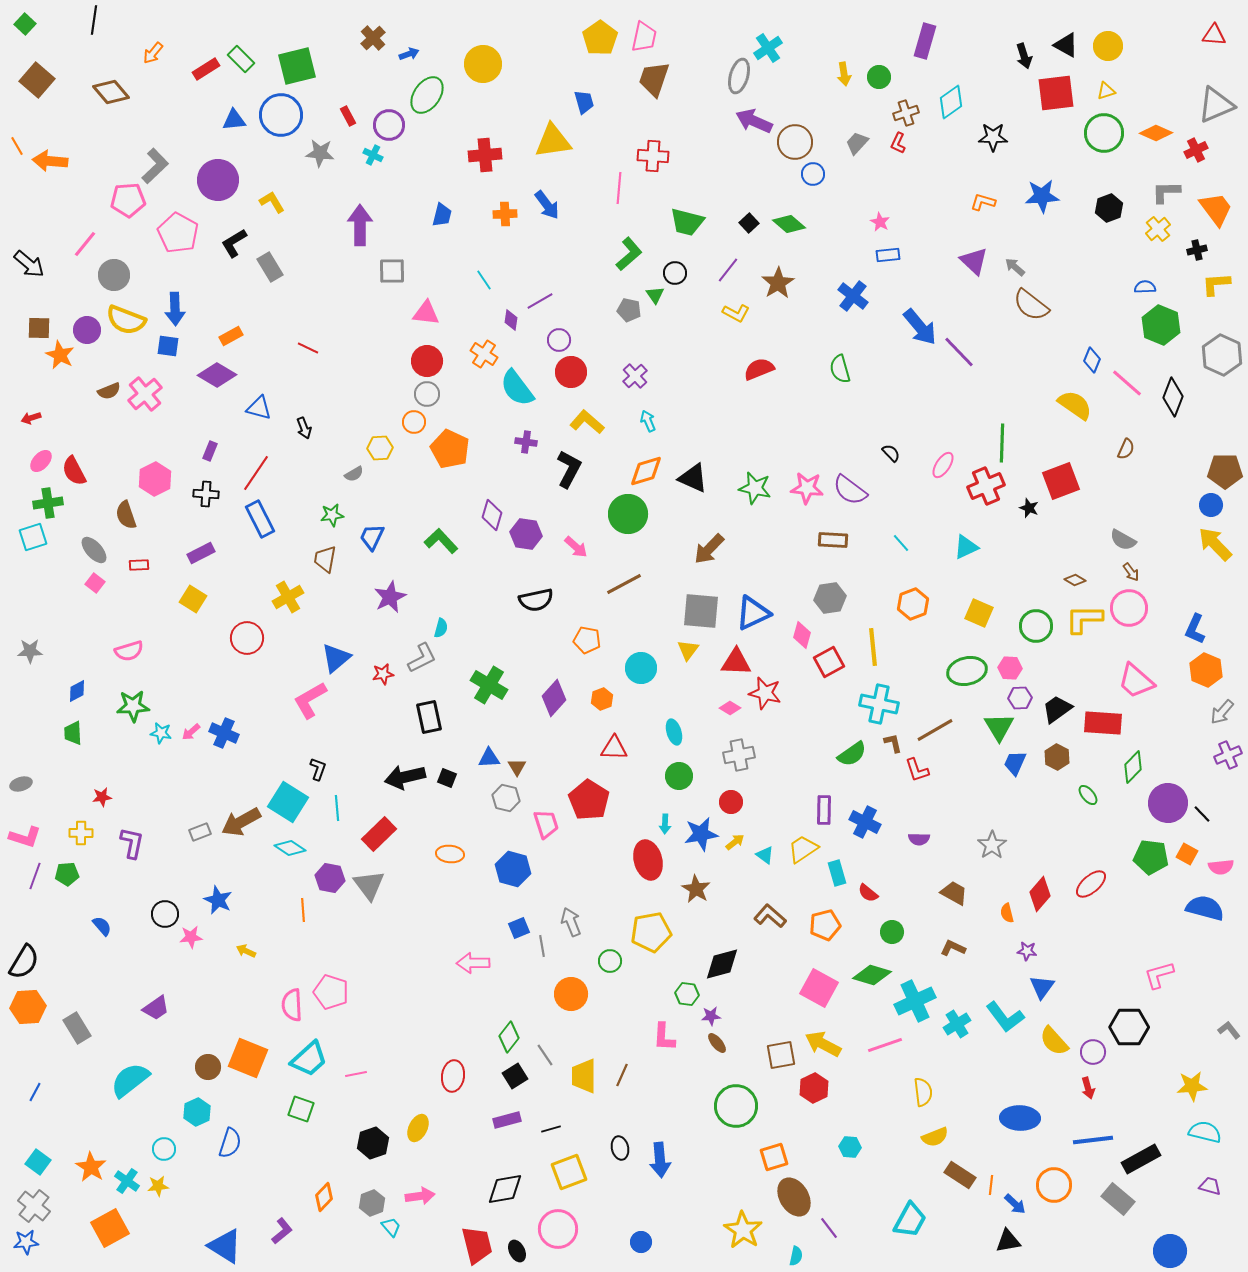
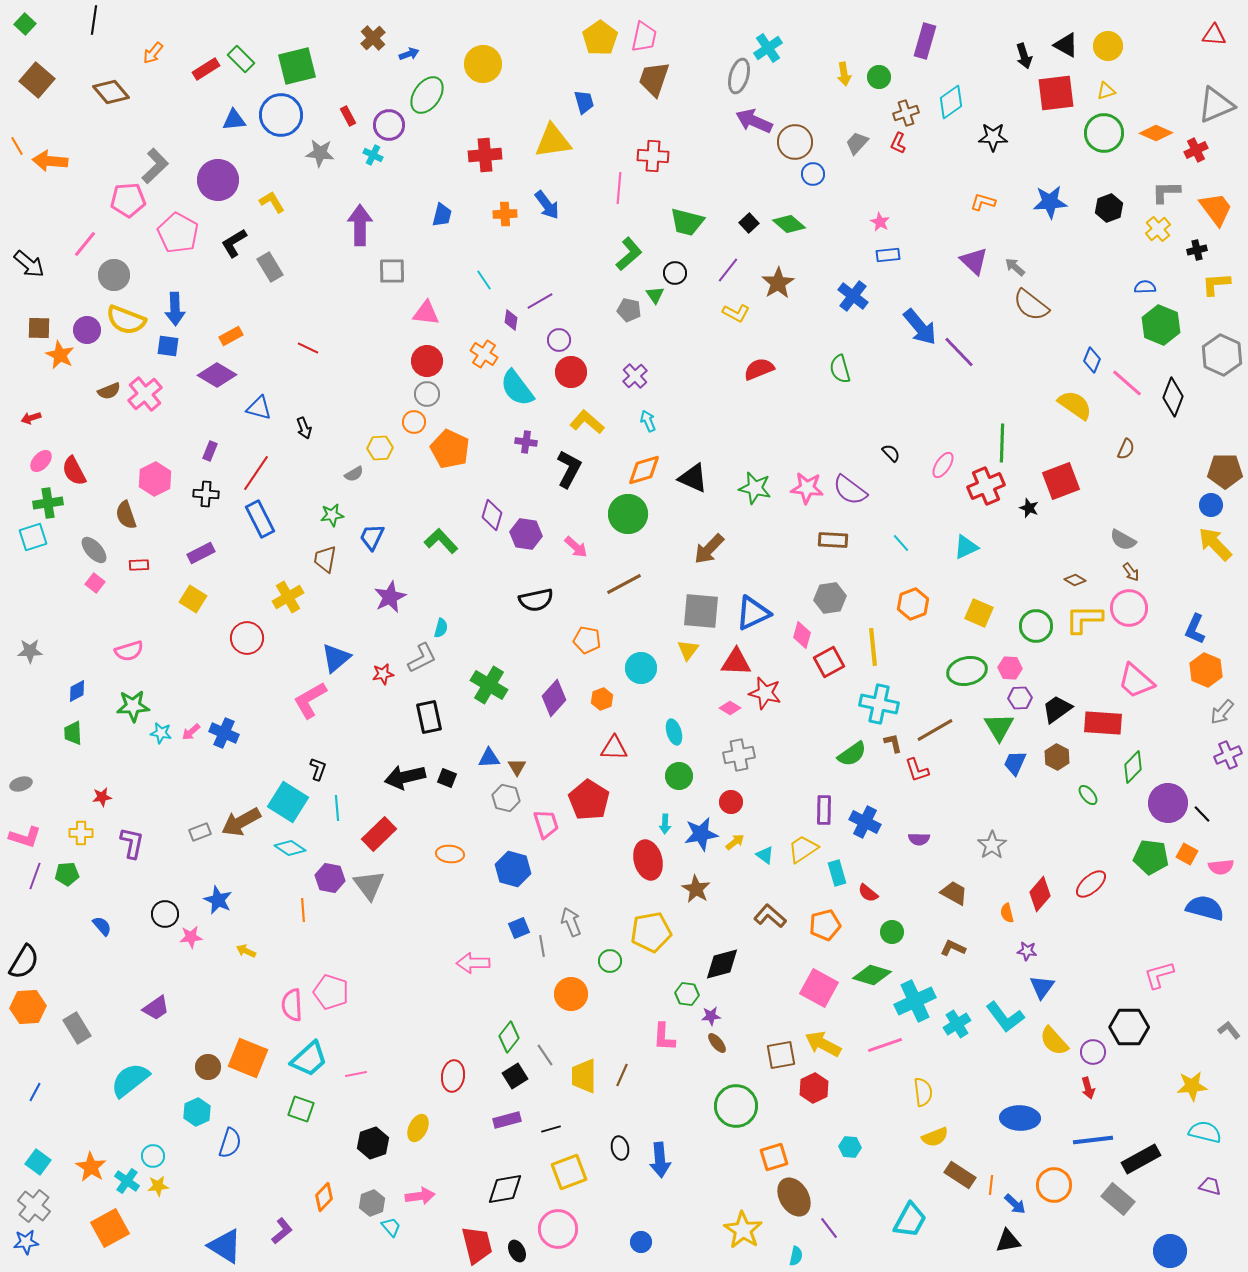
blue star at (1042, 196): moved 8 px right, 6 px down
orange diamond at (646, 471): moved 2 px left, 1 px up
cyan circle at (164, 1149): moved 11 px left, 7 px down
